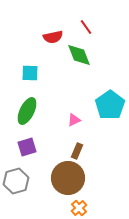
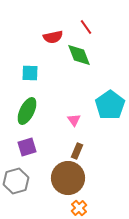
pink triangle: rotated 40 degrees counterclockwise
